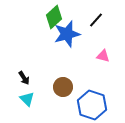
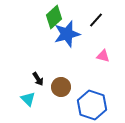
black arrow: moved 14 px right, 1 px down
brown circle: moved 2 px left
cyan triangle: moved 1 px right
